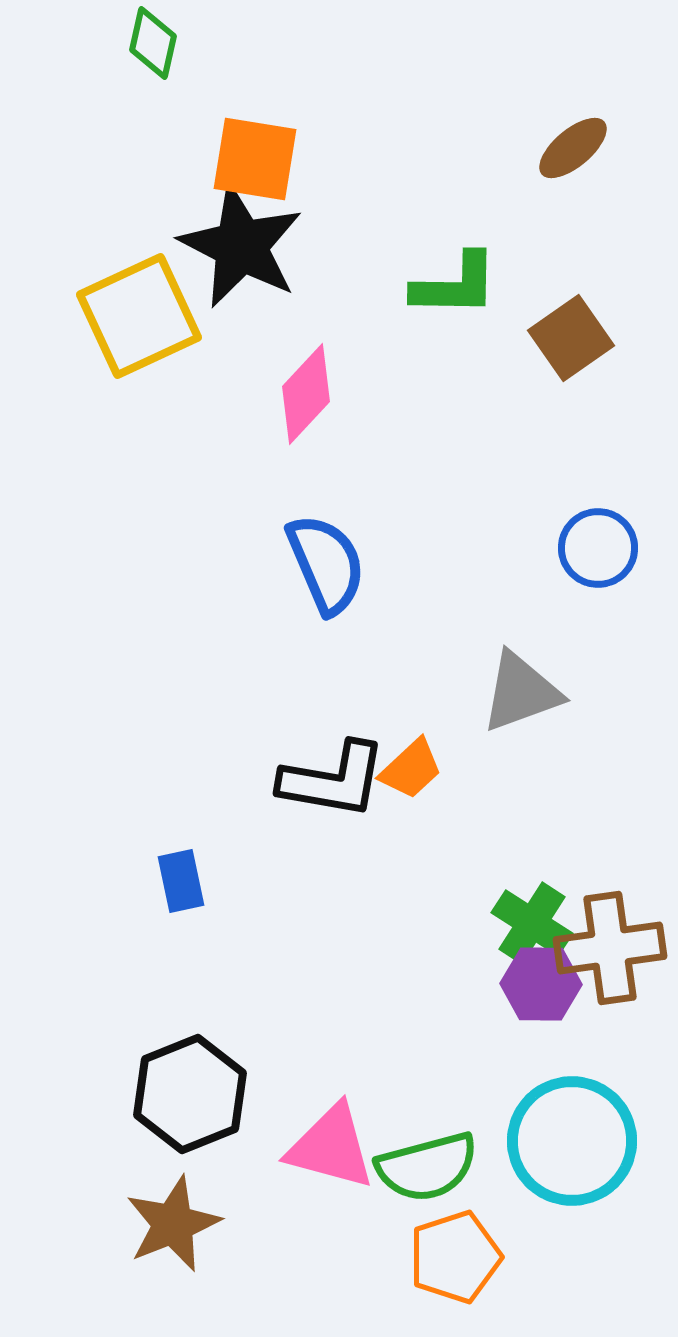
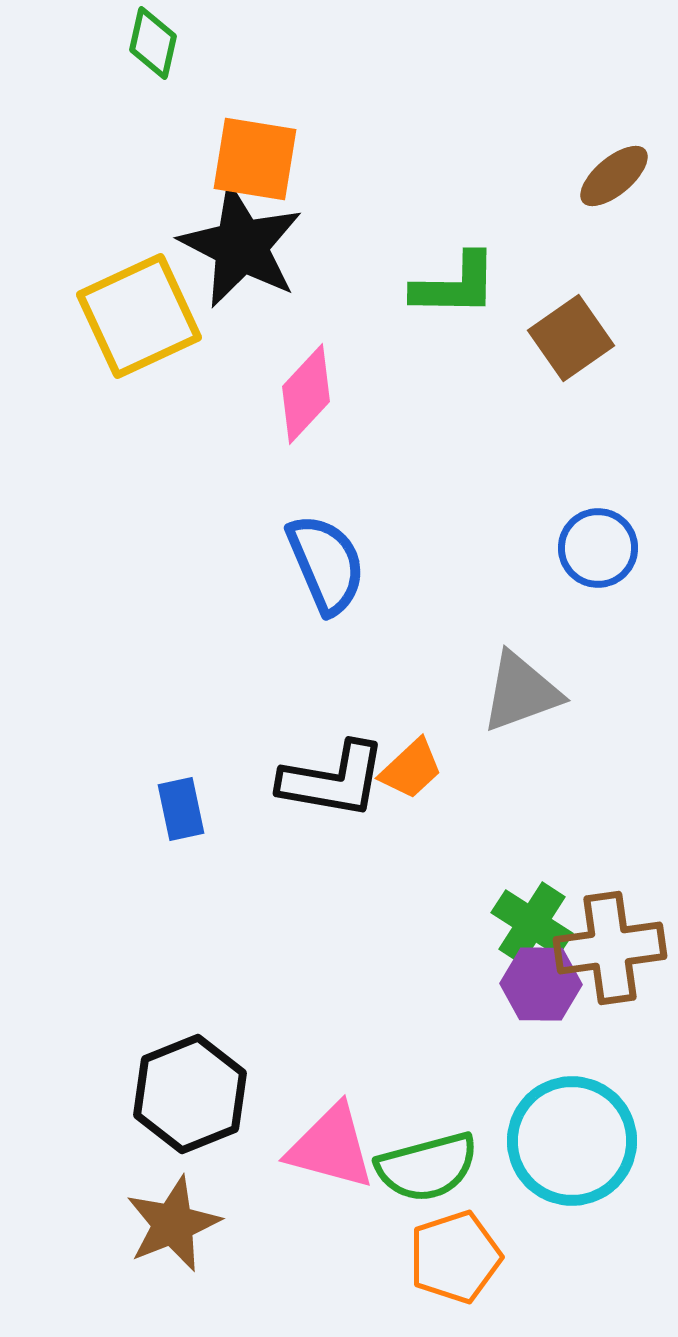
brown ellipse: moved 41 px right, 28 px down
blue rectangle: moved 72 px up
